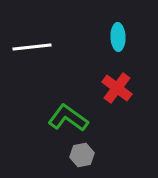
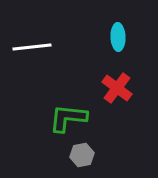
green L-shape: rotated 30 degrees counterclockwise
